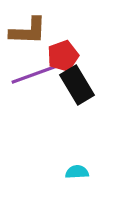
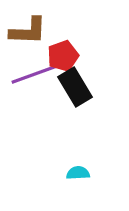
black rectangle: moved 2 px left, 2 px down
cyan semicircle: moved 1 px right, 1 px down
